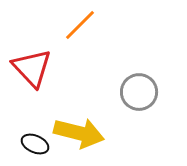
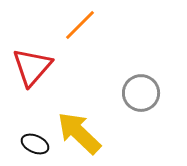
red triangle: moved 1 px up; rotated 24 degrees clockwise
gray circle: moved 2 px right, 1 px down
yellow arrow: rotated 150 degrees counterclockwise
